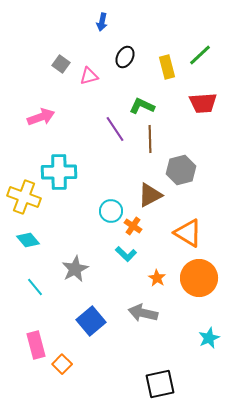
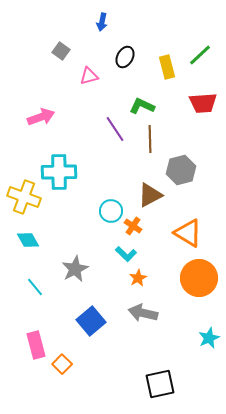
gray square: moved 13 px up
cyan diamond: rotated 10 degrees clockwise
orange star: moved 19 px left; rotated 12 degrees clockwise
